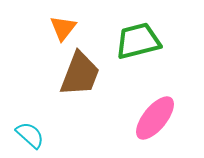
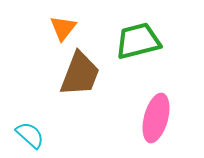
pink ellipse: moved 1 px right; rotated 24 degrees counterclockwise
